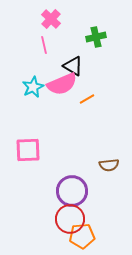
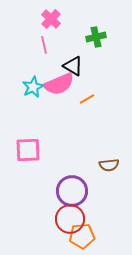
pink semicircle: moved 3 px left
